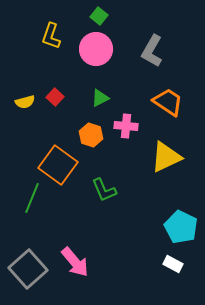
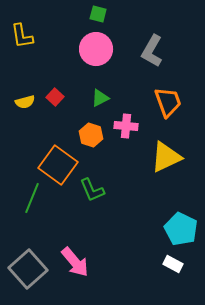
green square: moved 1 px left, 2 px up; rotated 24 degrees counterclockwise
yellow L-shape: moved 29 px left; rotated 28 degrees counterclockwise
orange trapezoid: rotated 36 degrees clockwise
green L-shape: moved 12 px left
cyan pentagon: moved 2 px down
